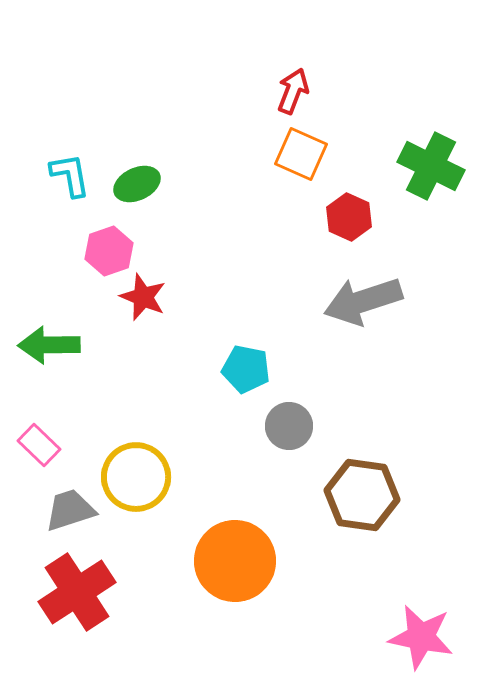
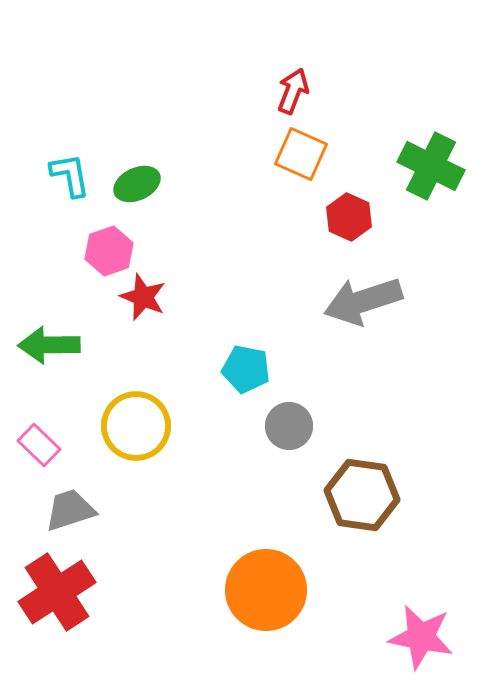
yellow circle: moved 51 px up
orange circle: moved 31 px right, 29 px down
red cross: moved 20 px left
